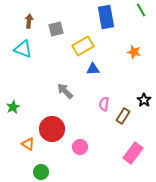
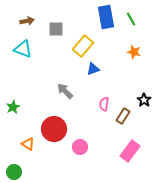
green line: moved 10 px left, 9 px down
brown arrow: moved 2 px left; rotated 72 degrees clockwise
gray square: rotated 14 degrees clockwise
yellow rectangle: rotated 20 degrees counterclockwise
blue triangle: rotated 16 degrees counterclockwise
red circle: moved 2 px right
pink rectangle: moved 3 px left, 2 px up
green circle: moved 27 px left
